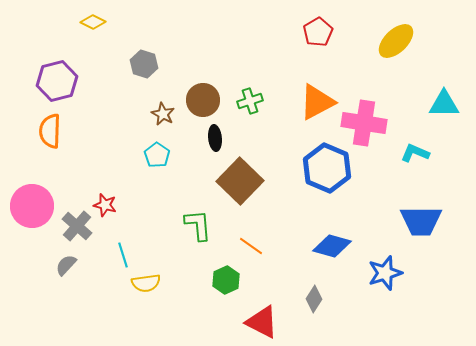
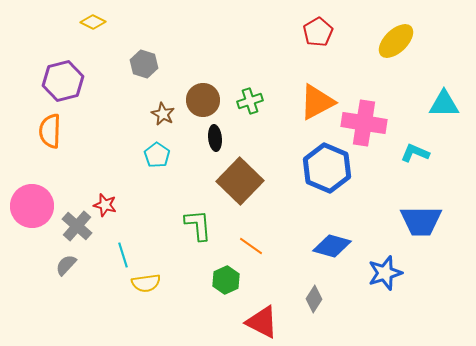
purple hexagon: moved 6 px right
